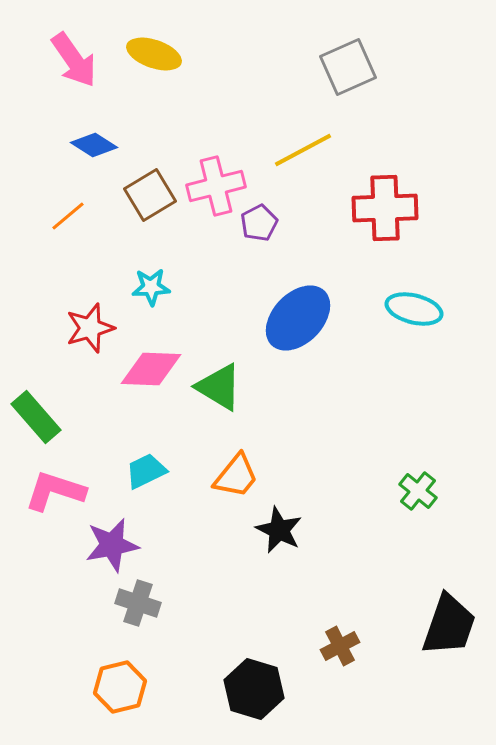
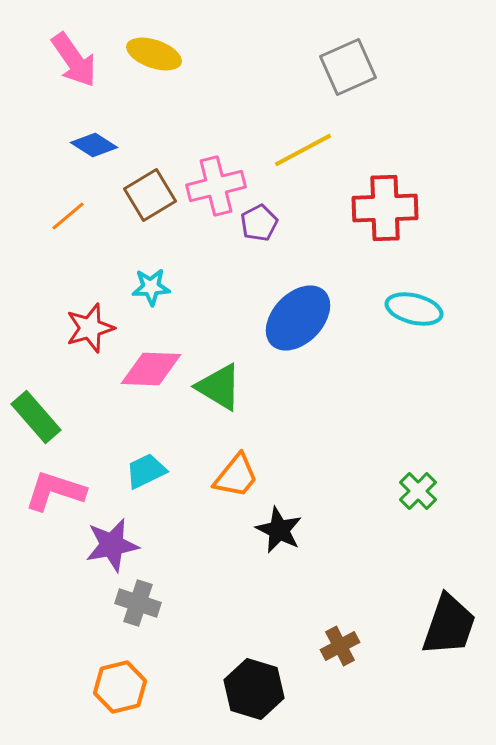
green cross: rotated 6 degrees clockwise
